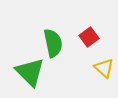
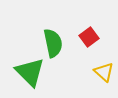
yellow triangle: moved 4 px down
